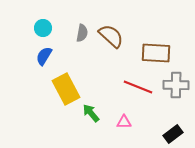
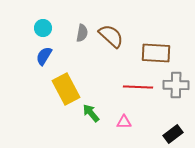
red line: rotated 20 degrees counterclockwise
